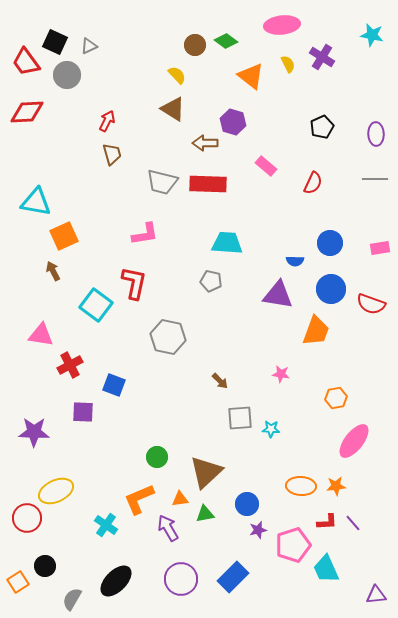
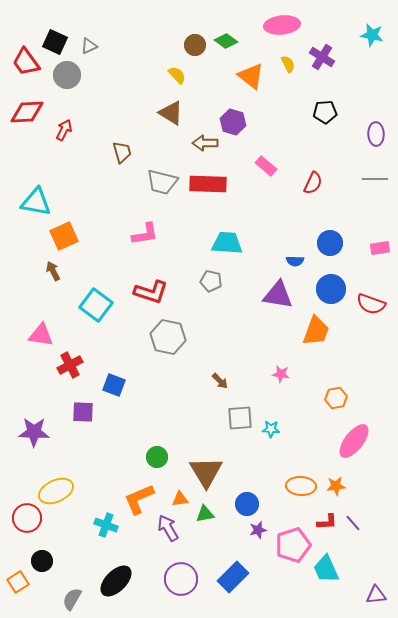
brown triangle at (173, 109): moved 2 px left, 4 px down
red arrow at (107, 121): moved 43 px left, 9 px down
black pentagon at (322, 127): moved 3 px right, 15 px up; rotated 20 degrees clockwise
brown trapezoid at (112, 154): moved 10 px right, 2 px up
red L-shape at (134, 283): moved 17 px right, 9 px down; rotated 96 degrees clockwise
brown triangle at (206, 472): rotated 18 degrees counterclockwise
cyan cross at (106, 525): rotated 15 degrees counterclockwise
black circle at (45, 566): moved 3 px left, 5 px up
